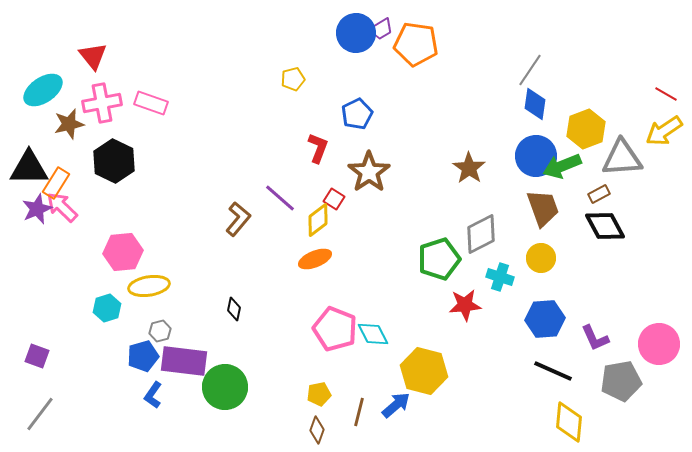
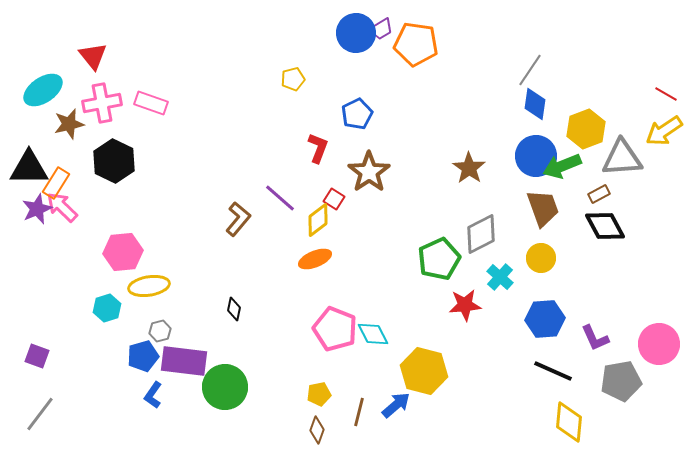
green pentagon at (439, 259): rotated 6 degrees counterclockwise
cyan cross at (500, 277): rotated 24 degrees clockwise
